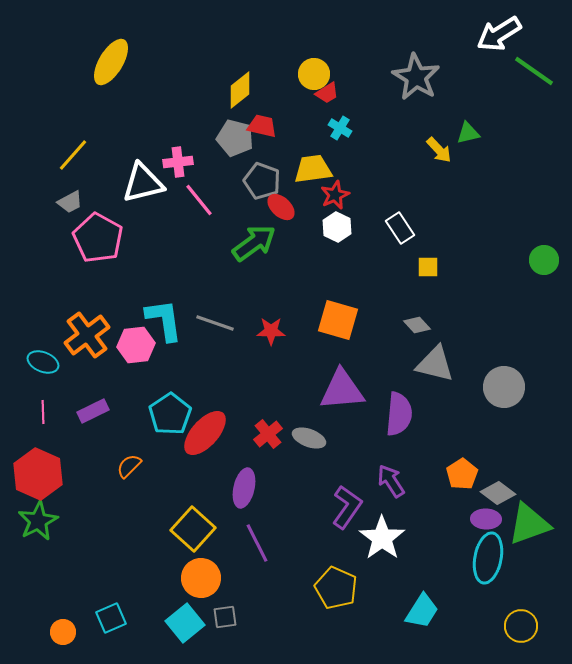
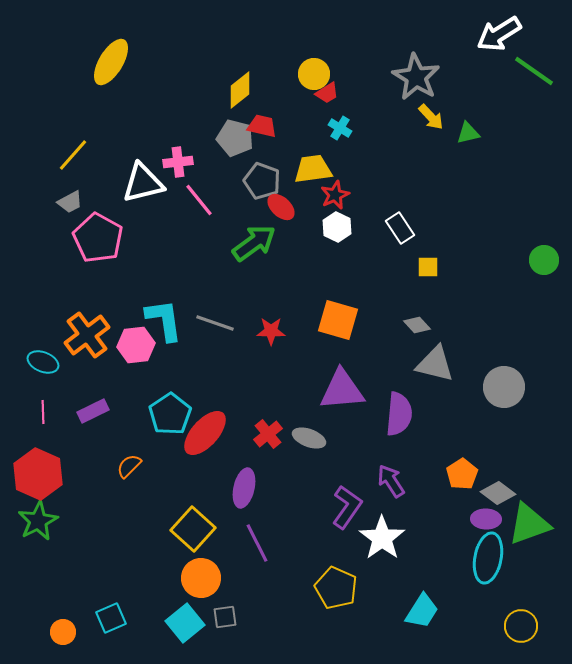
yellow arrow at (439, 150): moved 8 px left, 33 px up
